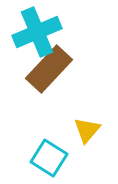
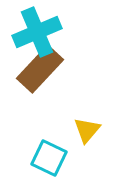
brown rectangle: moved 9 px left
cyan square: rotated 6 degrees counterclockwise
